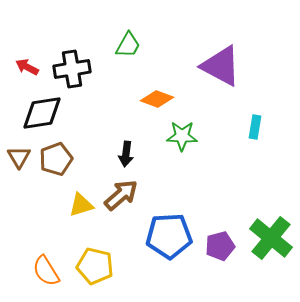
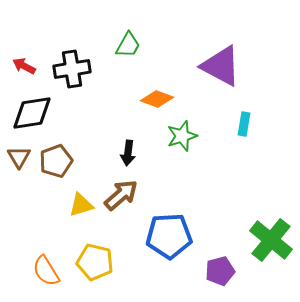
red arrow: moved 3 px left, 1 px up
black diamond: moved 10 px left
cyan rectangle: moved 11 px left, 3 px up
green star: rotated 20 degrees counterclockwise
black arrow: moved 2 px right, 1 px up
brown pentagon: moved 2 px down
green cross: moved 2 px down
purple pentagon: moved 25 px down
yellow pentagon: moved 4 px up
